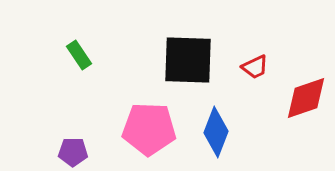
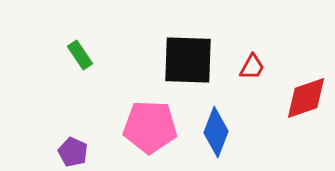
green rectangle: moved 1 px right
red trapezoid: moved 3 px left; rotated 36 degrees counterclockwise
pink pentagon: moved 1 px right, 2 px up
purple pentagon: rotated 24 degrees clockwise
